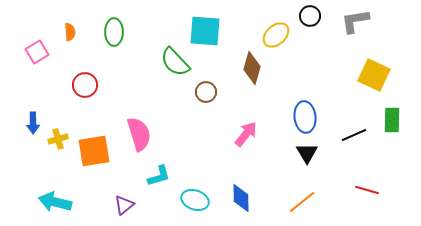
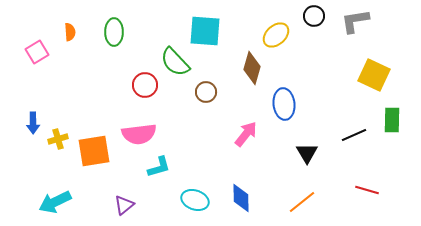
black circle: moved 4 px right
red circle: moved 60 px right
blue ellipse: moved 21 px left, 13 px up
pink semicircle: rotated 100 degrees clockwise
cyan L-shape: moved 9 px up
cyan arrow: rotated 40 degrees counterclockwise
